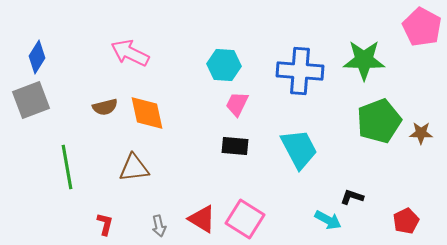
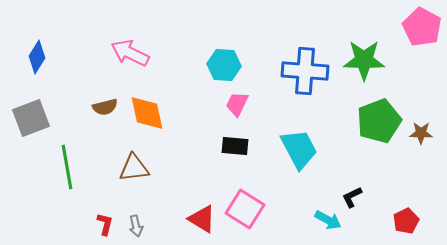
blue cross: moved 5 px right
gray square: moved 18 px down
black L-shape: rotated 45 degrees counterclockwise
pink square: moved 10 px up
gray arrow: moved 23 px left
